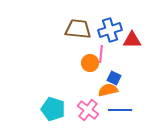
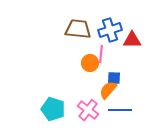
blue square: rotated 24 degrees counterclockwise
orange semicircle: rotated 36 degrees counterclockwise
